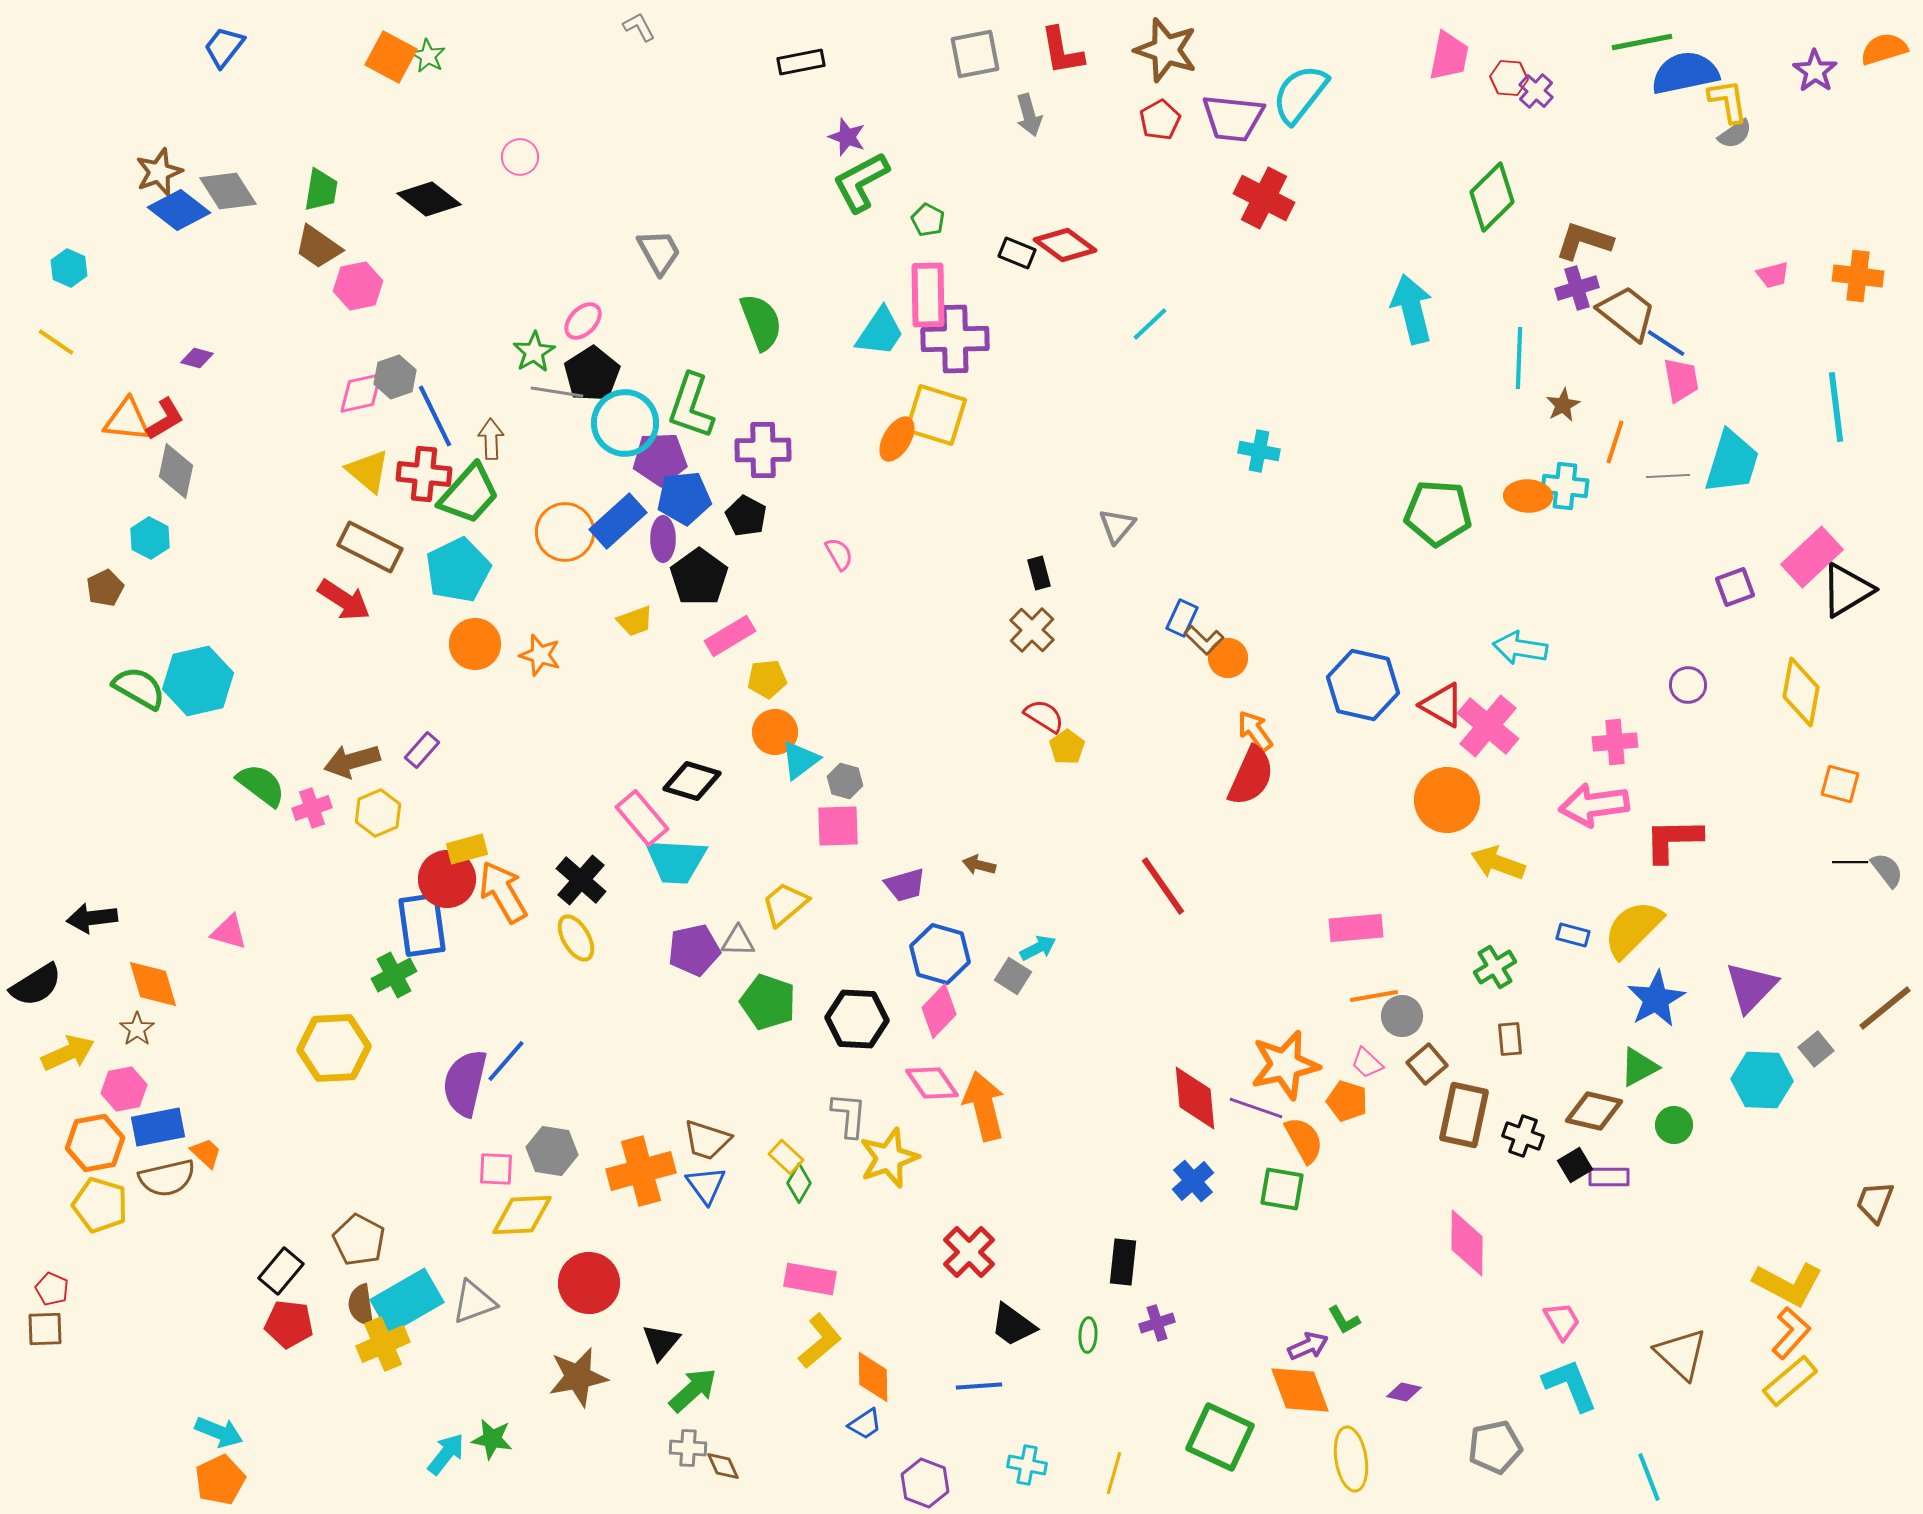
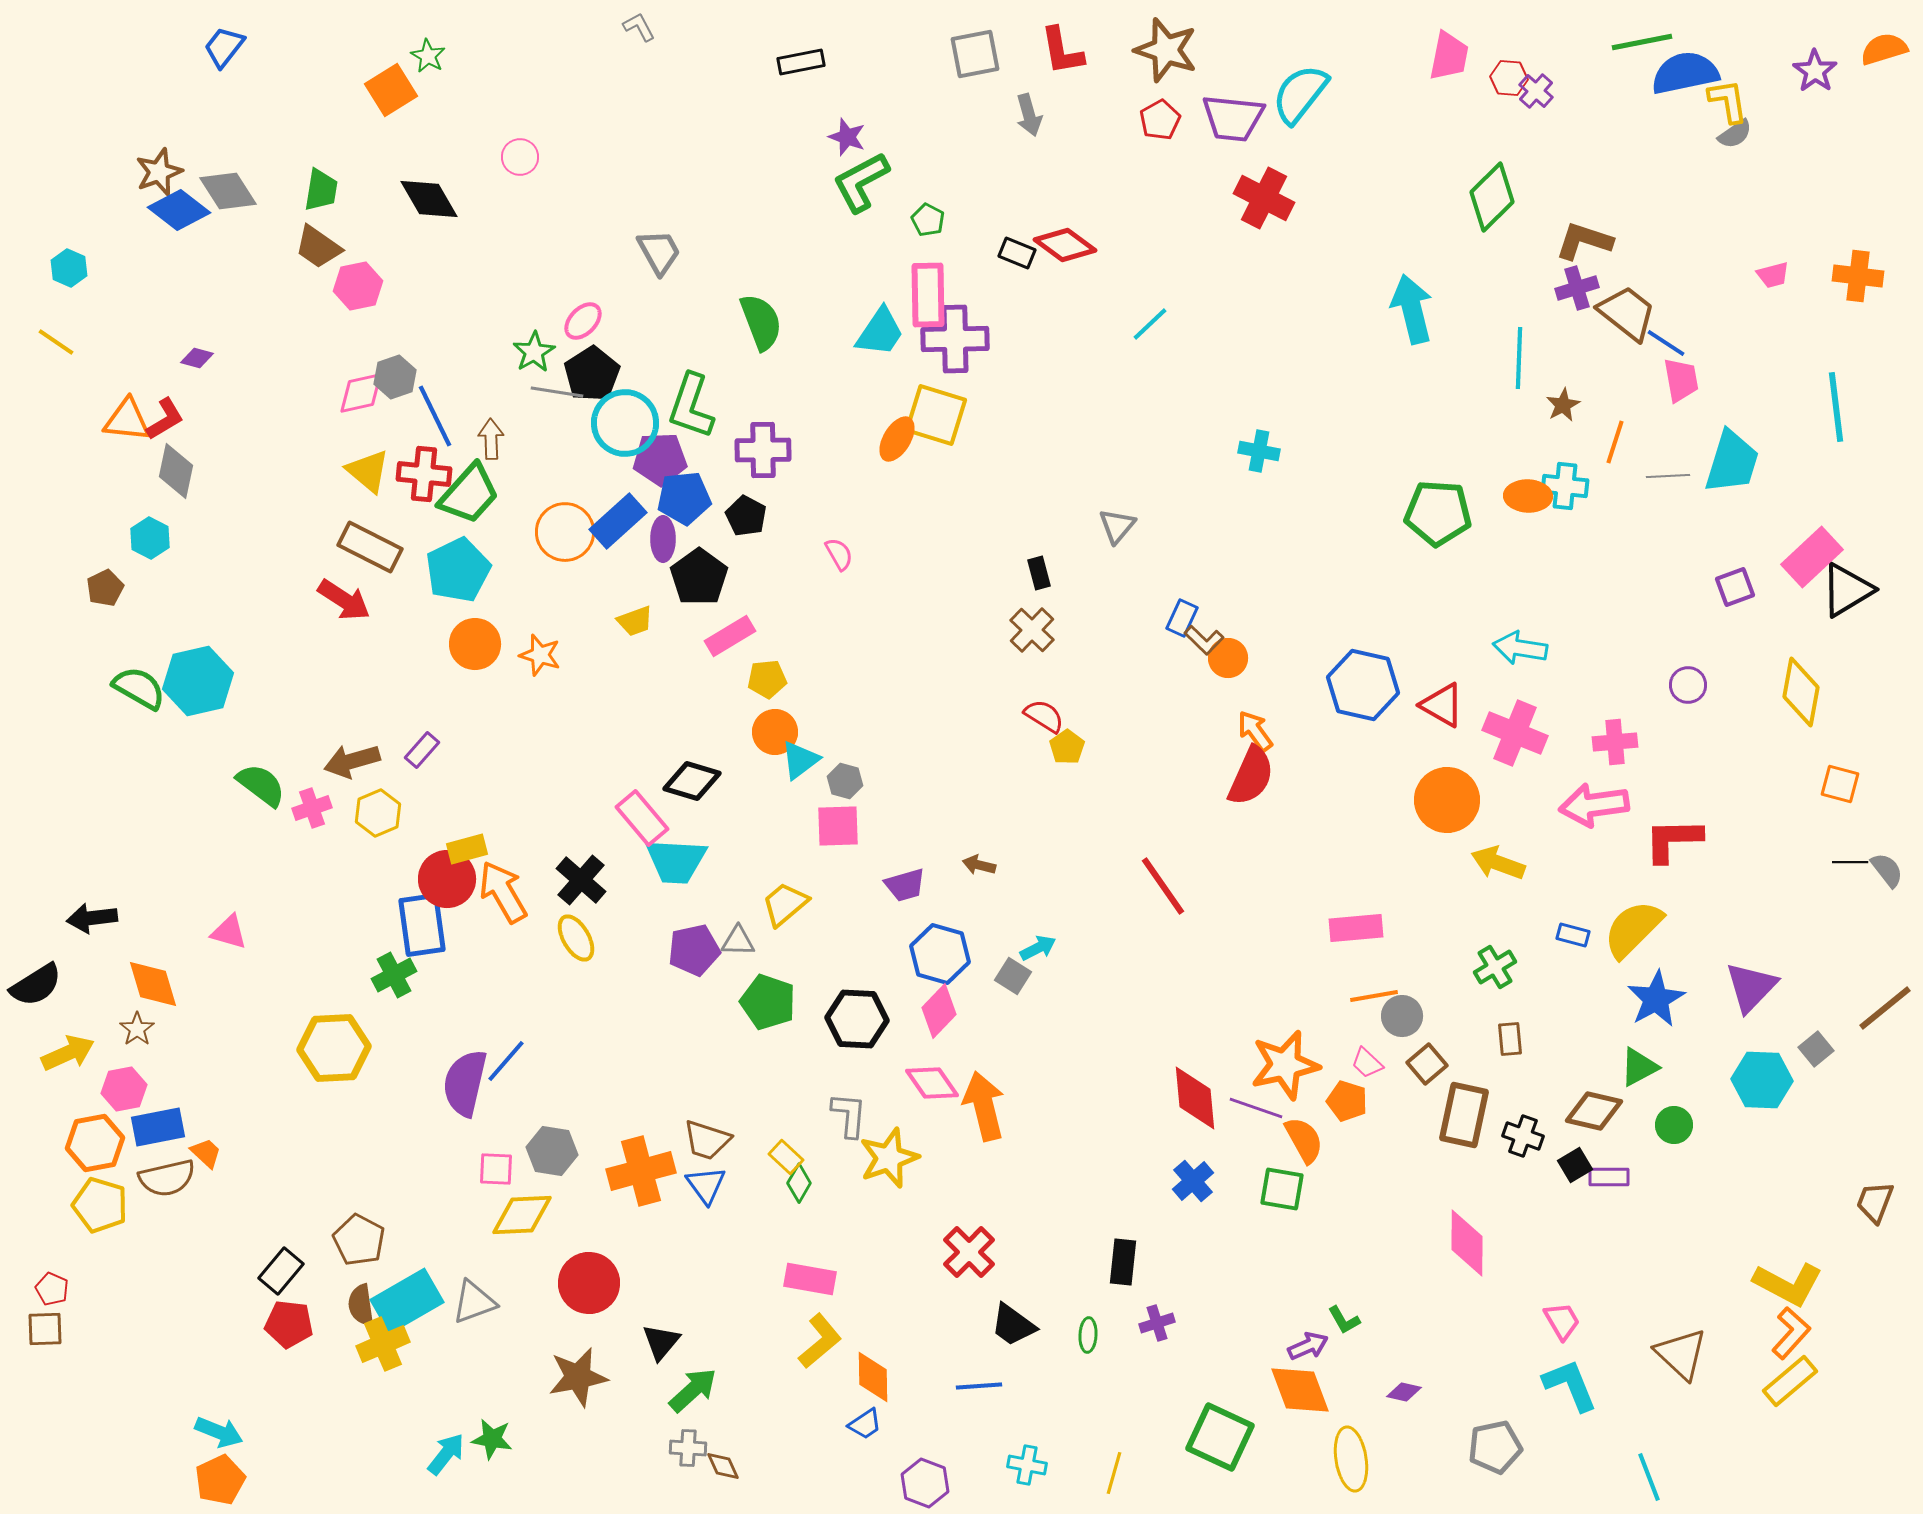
orange square at (391, 57): moved 33 px down; rotated 30 degrees clockwise
black diamond at (429, 199): rotated 22 degrees clockwise
pink cross at (1488, 726): moved 27 px right, 7 px down; rotated 18 degrees counterclockwise
